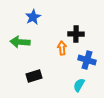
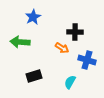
black cross: moved 1 px left, 2 px up
orange arrow: rotated 128 degrees clockwise
cyan semicircle: moved 9 px left, 3 px up
